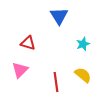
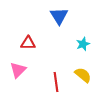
red triangle: rotated 14 degrees counterclockwise
pink triangle: moved 2 px left
